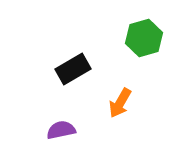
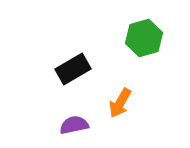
purple semicircle: moved 13 px right, 5 px up
